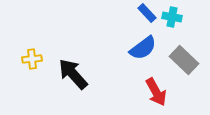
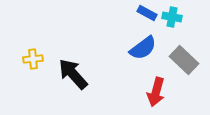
blue rectangle: rotated 18 degrees counterclockwise
yellow cross: moved 1 px right
red arrow: rotated 44 degrees clockwise
